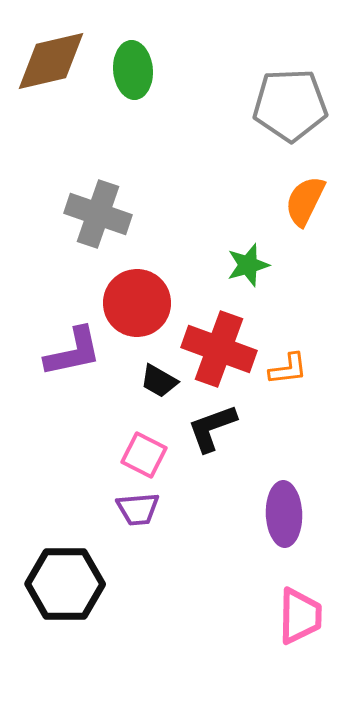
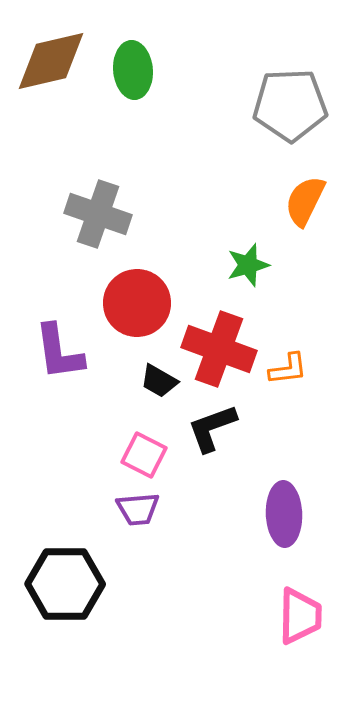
purple L-shape: moved 14 px left; rotated 94 degrees clockwise
